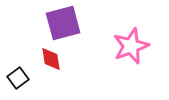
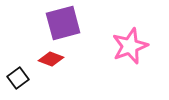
pink star: moved 1 px left
red diamond: rotated 60 degrees counterclockwise
